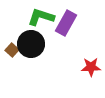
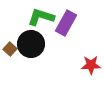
brown square: moved 2 px left, 1 px up
red star: moved 2 px up
